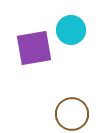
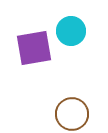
cyan circle: moved 1 px down
